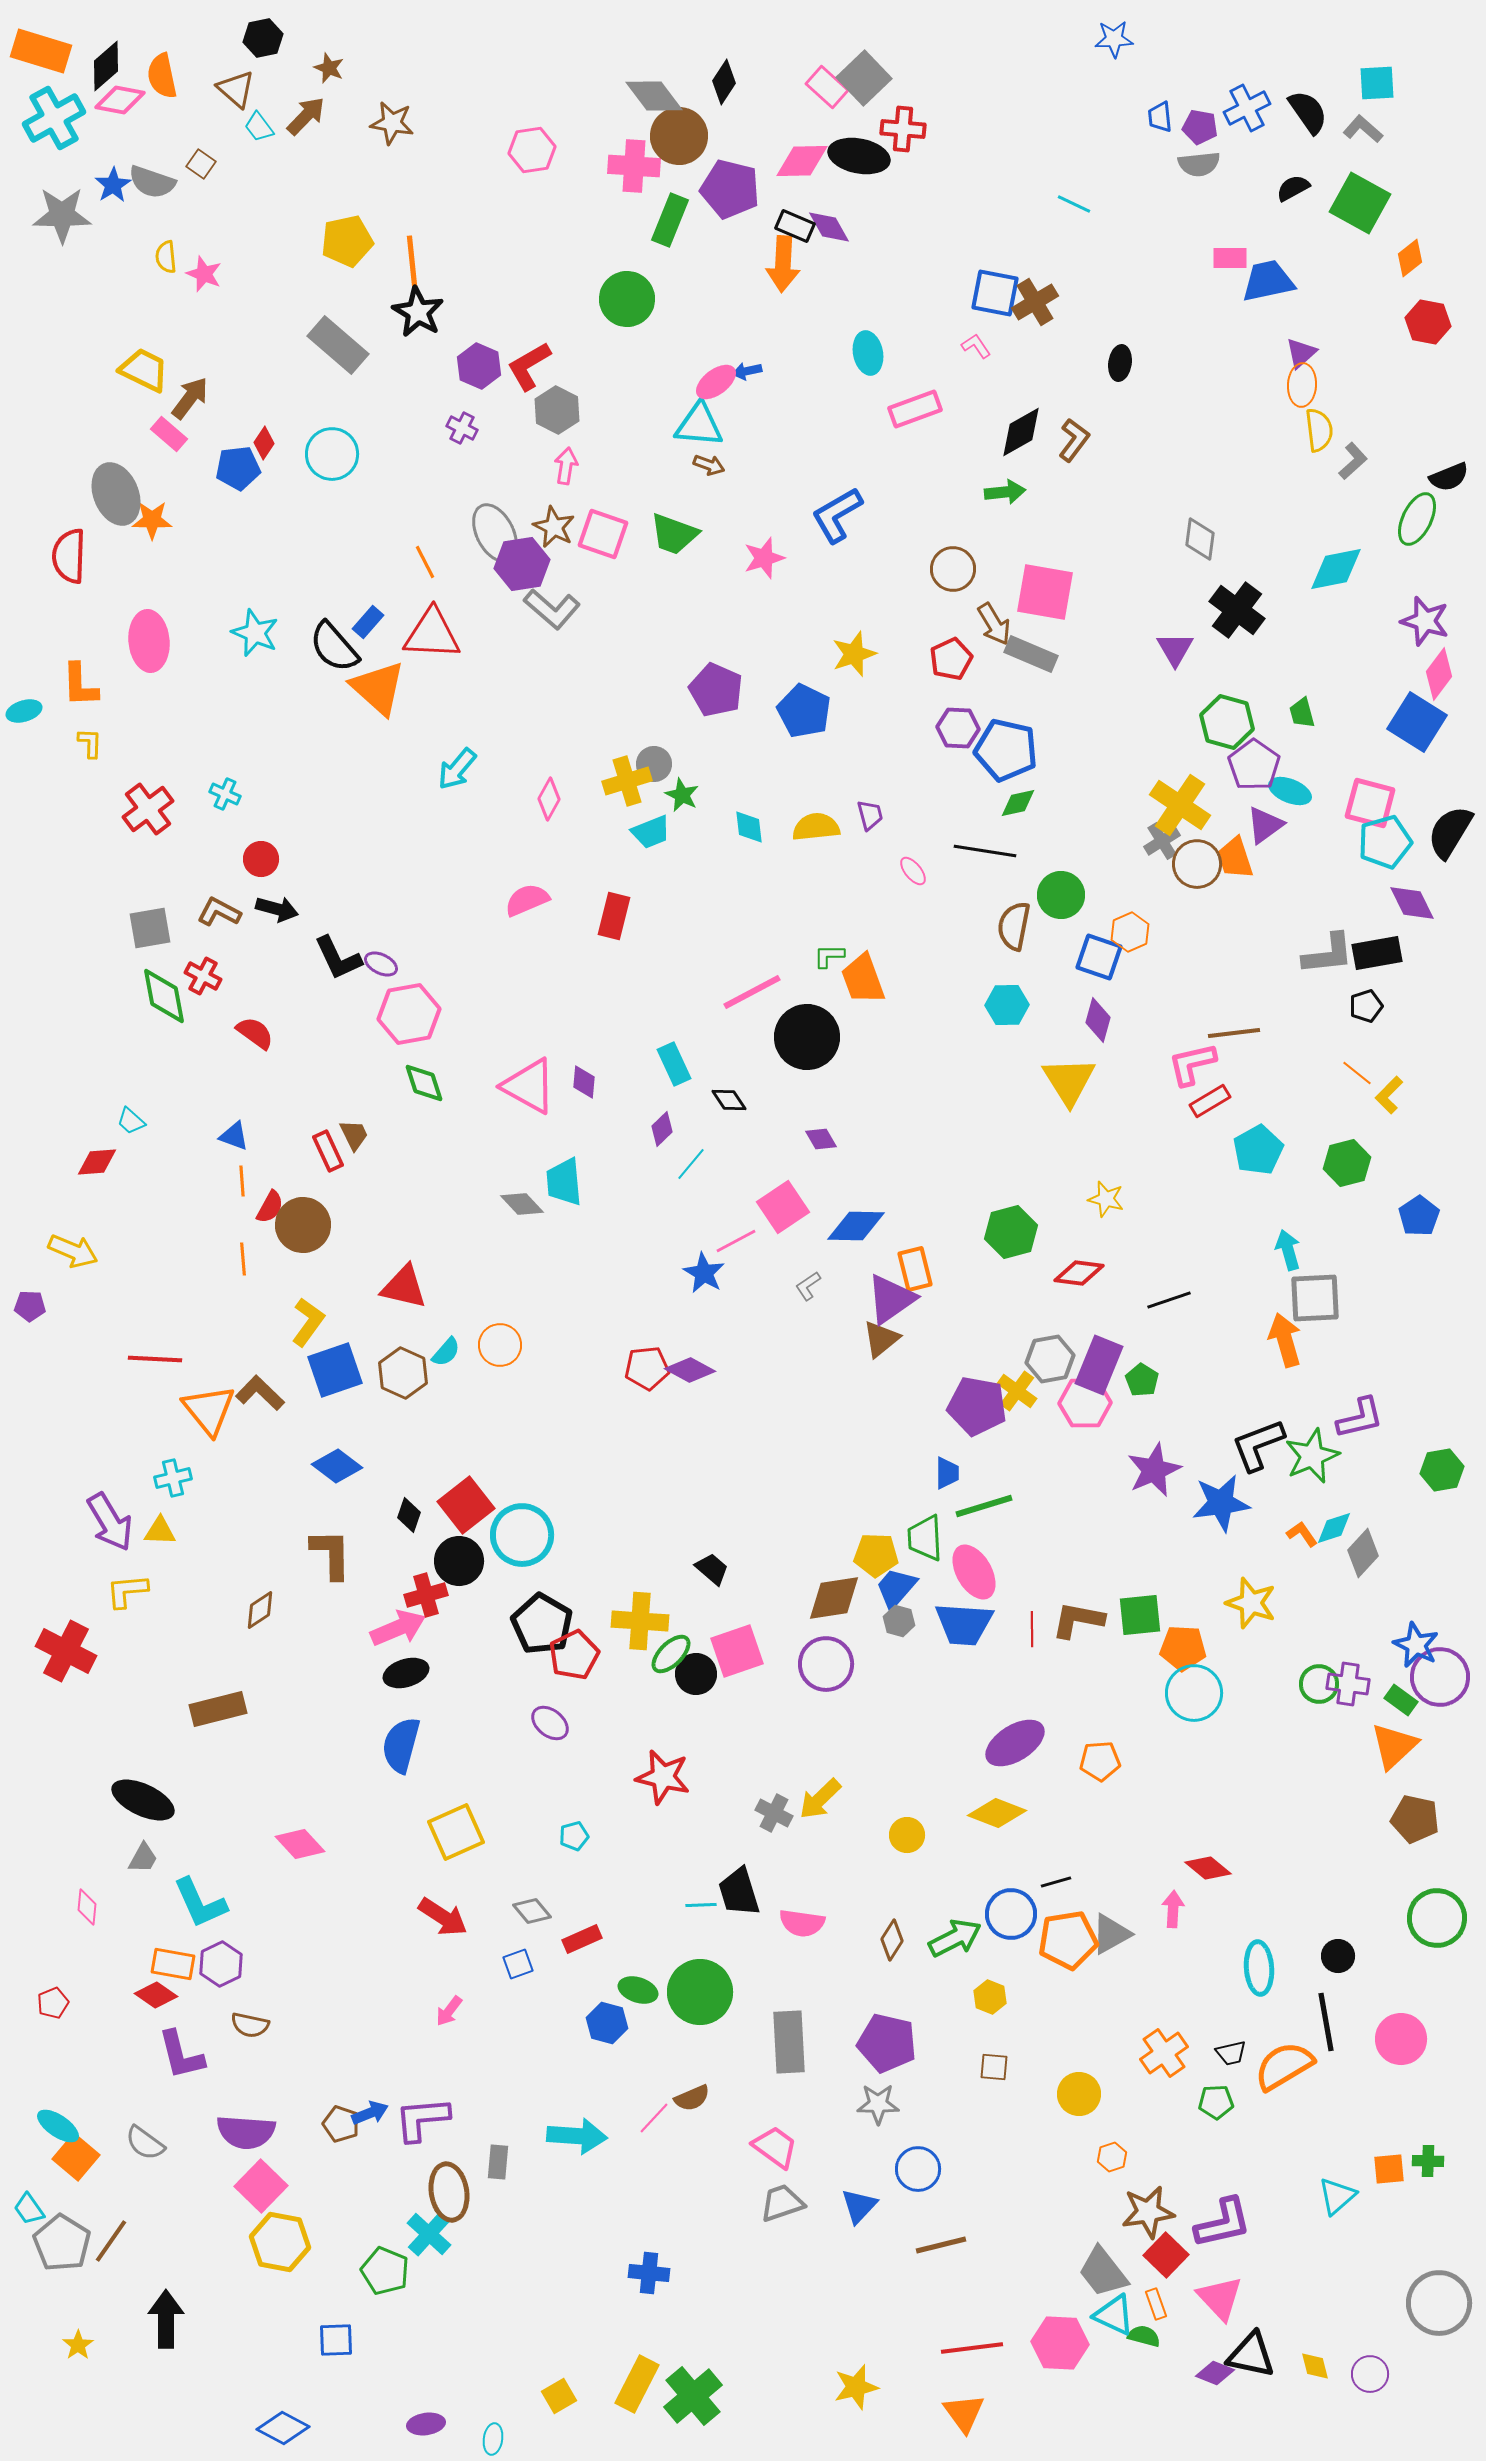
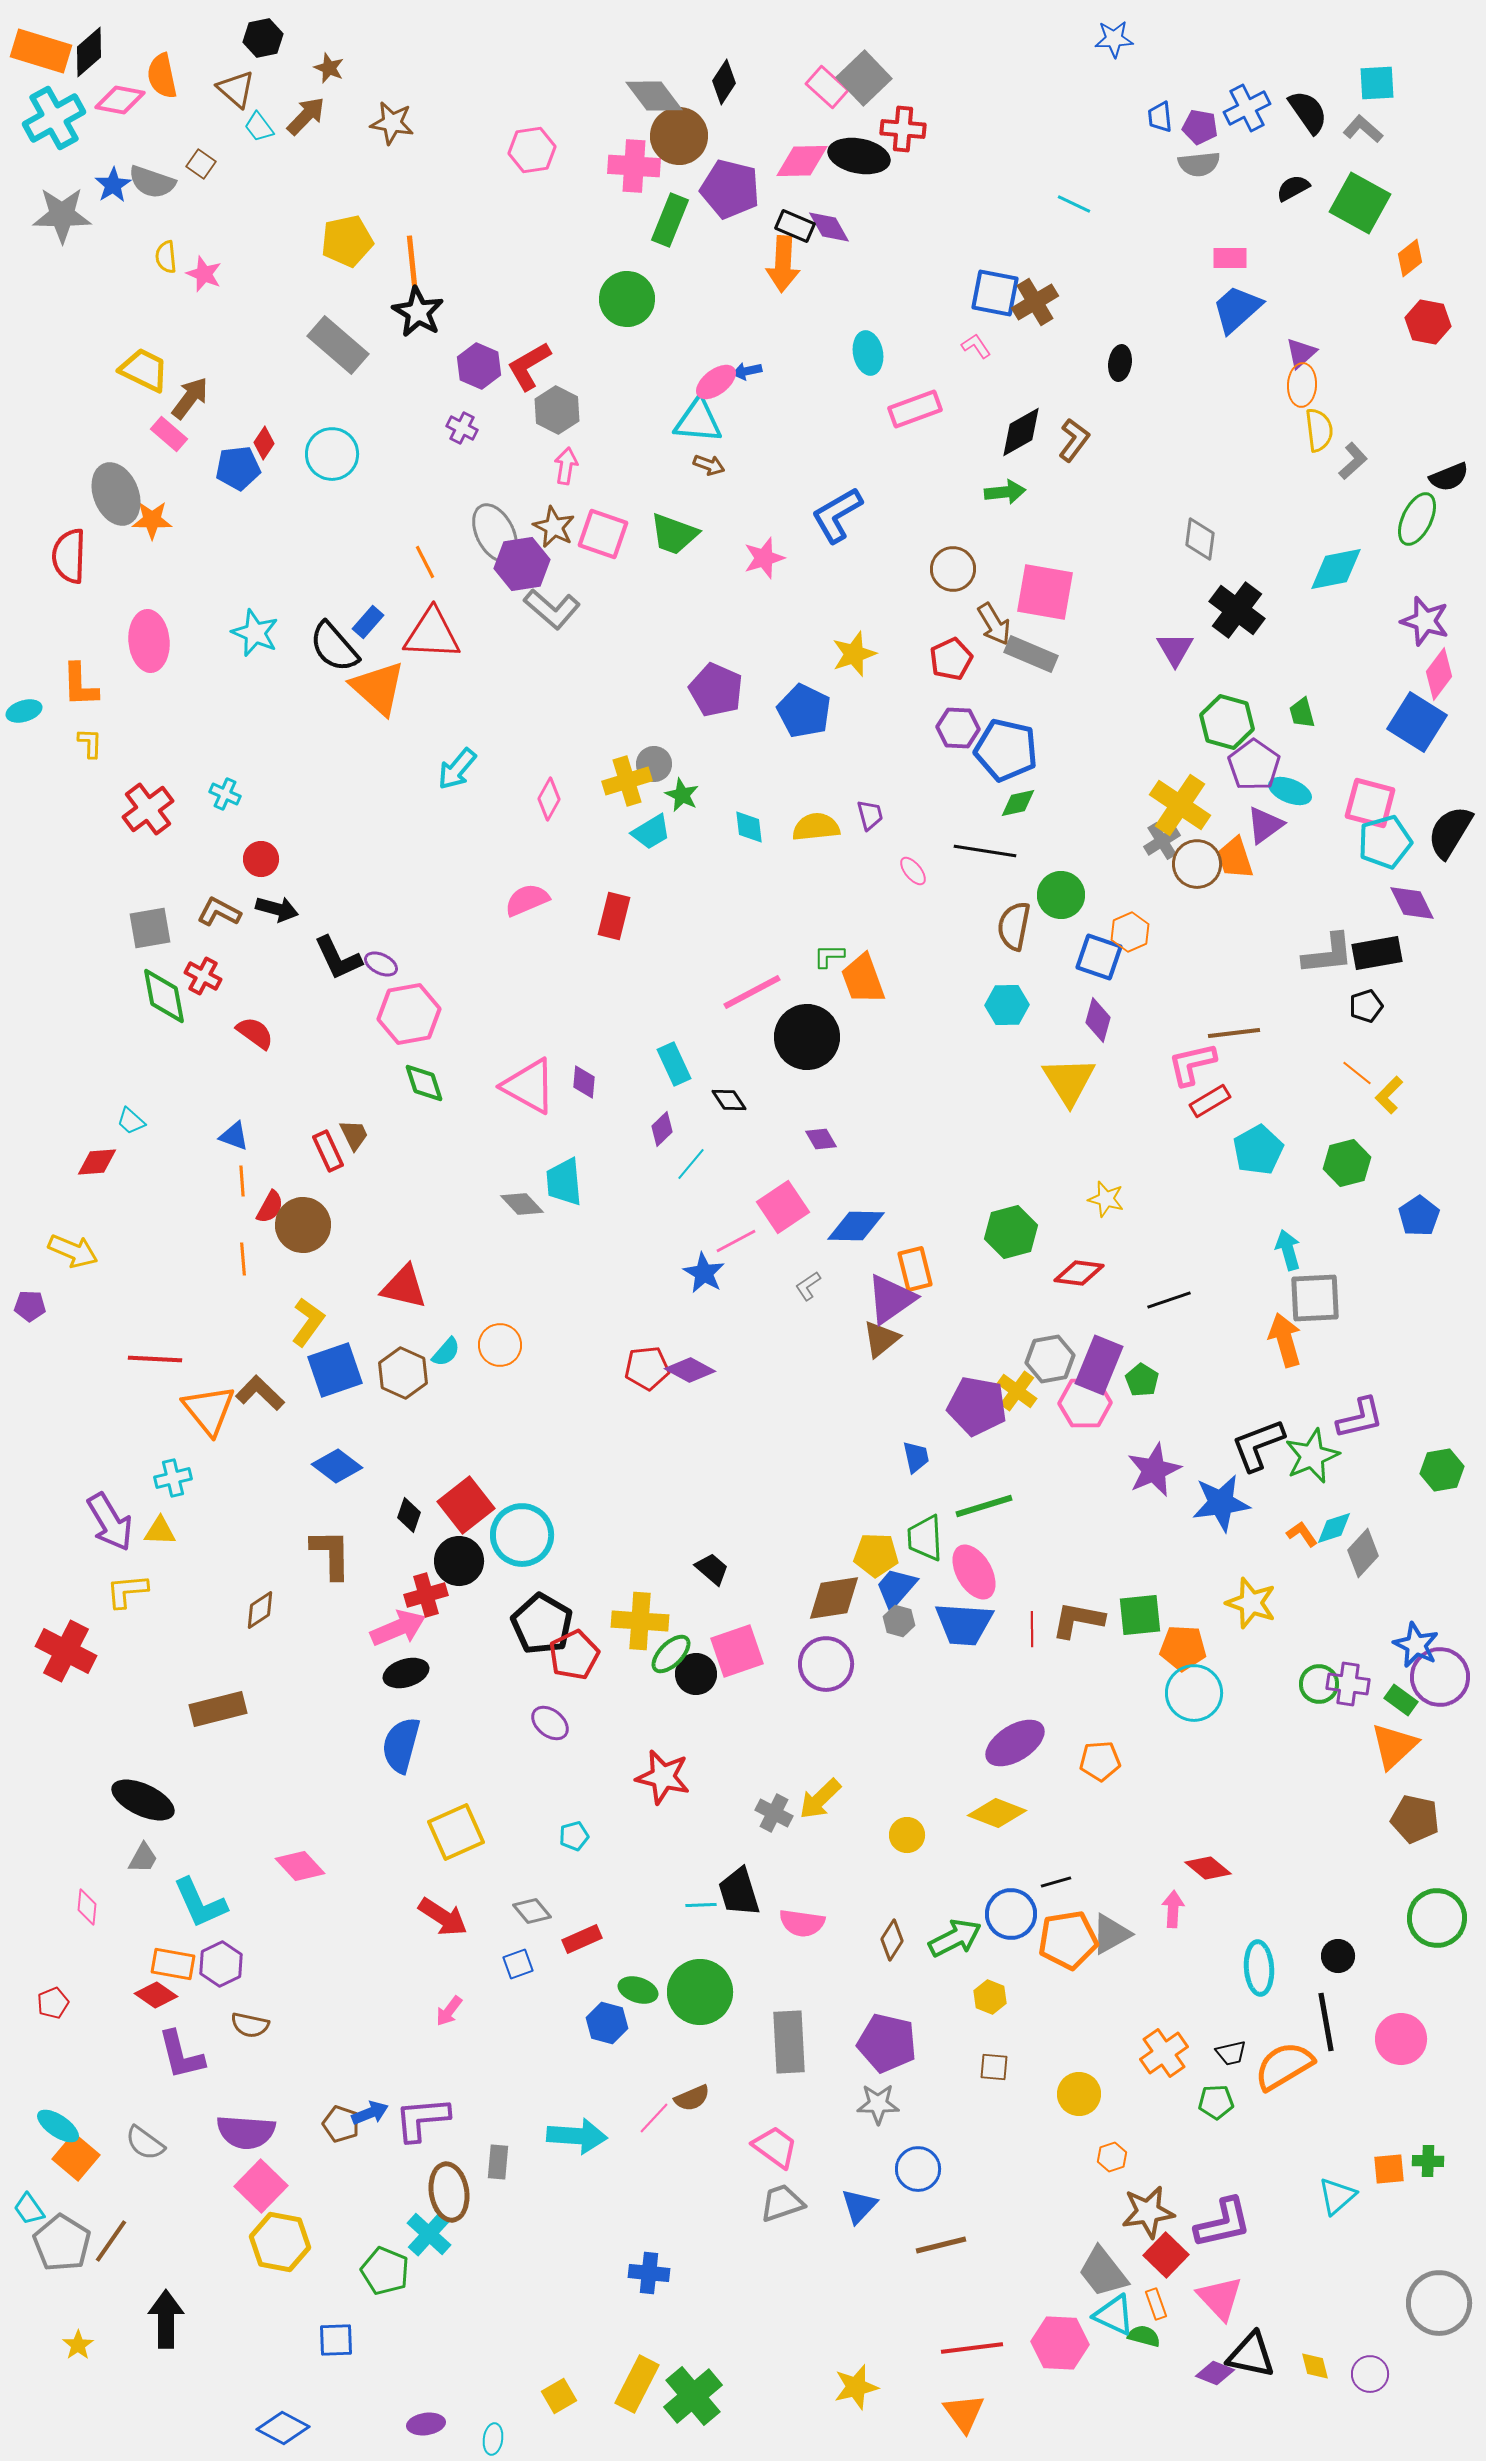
black diamond at (106, 66): moved 17 px left, 14 px up
blue trapezoid at (1268, 281): moved 31 px left, 28 px down; rotated 30 degrees counterclockwise
cyan triangle at (699, 425): moved 1 px left, 4 px up
cyan trapezoid at (651, 832): rotated 9 degrees counterclockwise
blue trapezoid at (947, 1473): moved 31 px left, 16 px up; rotated 12 degrees counterclockwise
pink diamond at (300, 1844): moved 22 px down
